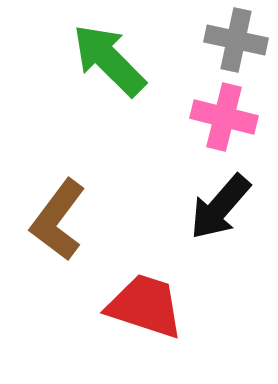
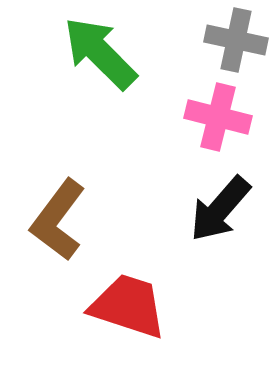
green arrow: moved 9 px left, 7 px up
pink cross: moved 6 px left
black arrow: moved 2 px down
red trapezoid: moved 17 px left
